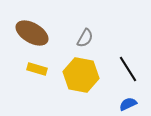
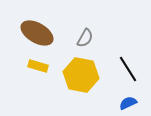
brown ellipse: moved 5 px right
yellow rectangle: moved 1 px right, 3 px up
blue semicircle: moved 1 px up
